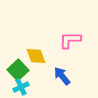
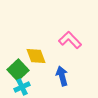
pink L-shape: rotated 45 degrees clockwise
blue arrow: rotated 24 degrees clockwise
cyan cross: moved 1 px right
